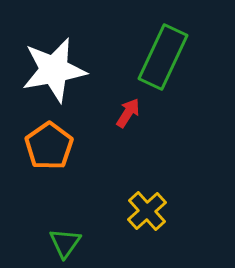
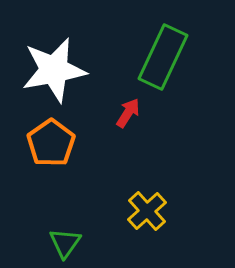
orange pentagon: moved 2 px right, 3 px up
